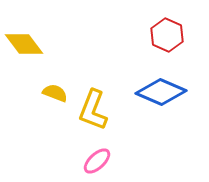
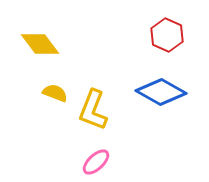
yellow diamond: moved 16 px right
blue diamond: rotated 6 degrees clockwise
pink ellipse: moved 1 px left, 1 px down
